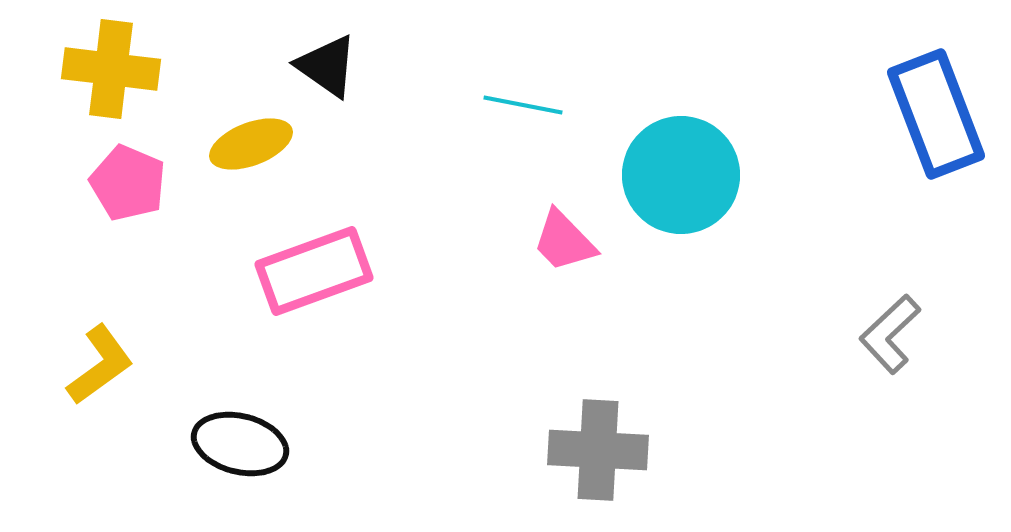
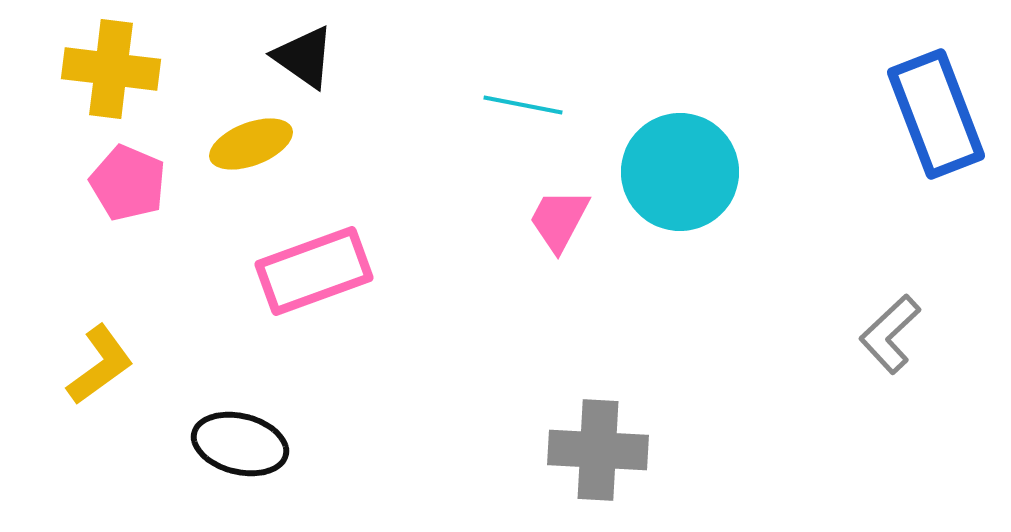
black triangle: moved 23 px left, 9 px up
cyan circle: moved 1 px left, 3 px up
pink trapezoid: moved 5 px left, 21 px up; rotated 72 degrees clockwise
